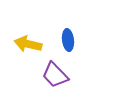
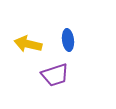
purple trapezoid: rotated 64 degrees counterclockwise
